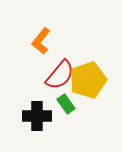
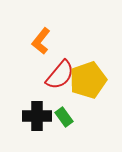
green rectangle: moved 2 px left, 13 px down
